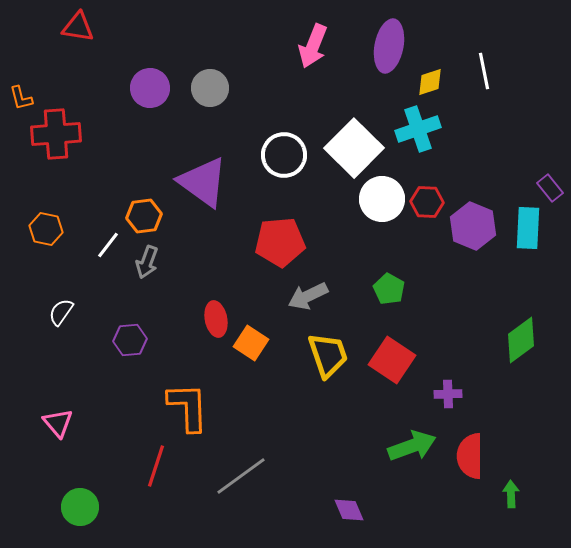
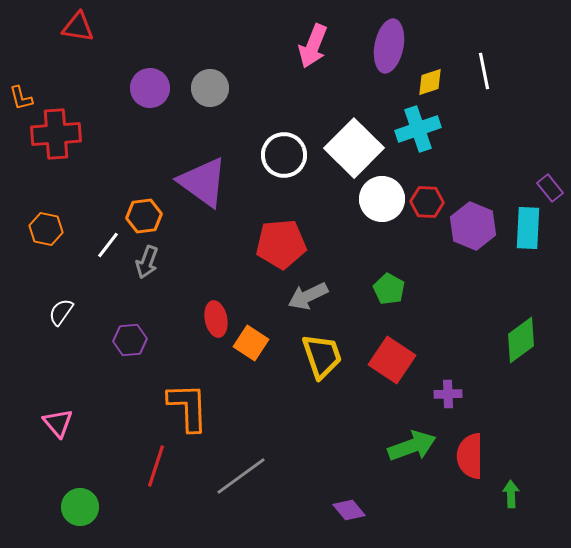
red pentagon at (280, 242): moved 1 px right, 2 px down
yellow trapezoid at (328, 355): moved 6 px left, 1 px down
purple diamond at (349, 510): rotated 16 degrees counterclockwise
